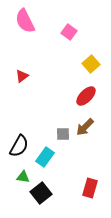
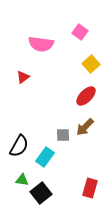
pink semicircle: moved 16 px right, 23 px down; rotated 55 degrees counterclockwise
pink square: moved 11 px right
red triangle: moved 1 px right, 1 px down
gray square: moved 1 px down
green triangle: moved 1 px left, 3 px down
